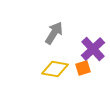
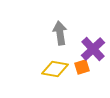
gray arrow: moved 6 px right; rotated 40 degrees counterclockwise
orange square: moved 1 px left, 1 px up
